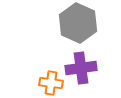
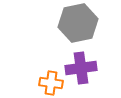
gray hexagon: rotated 24 degrees clockwise
